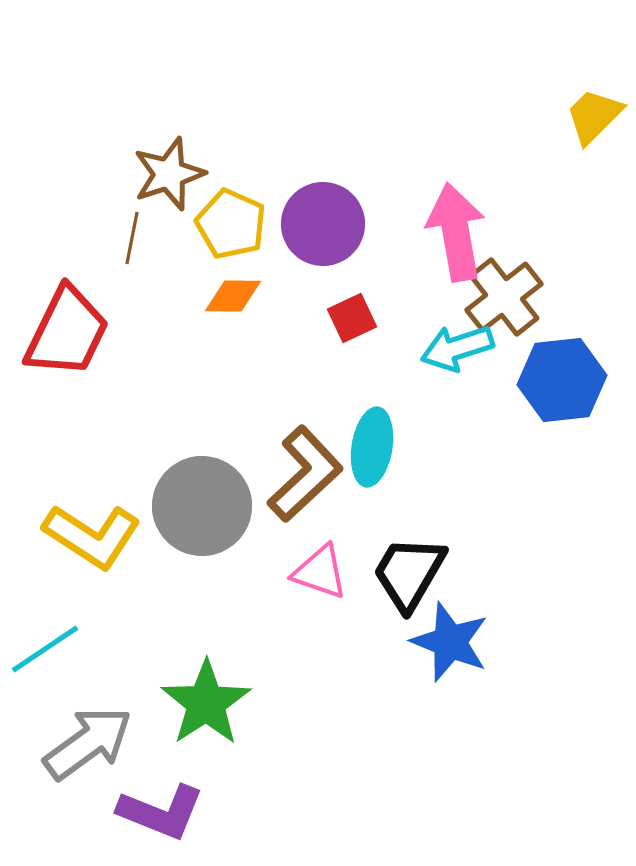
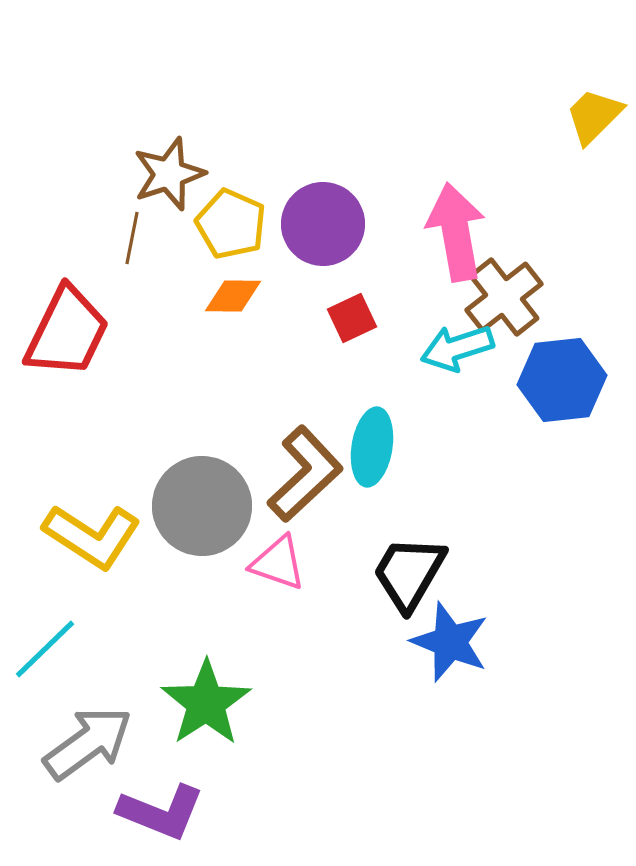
pink triangle: moved 42 px left, 9 px up
cyan line: rotated 10 degrees counterclockwise
